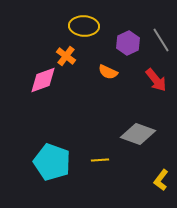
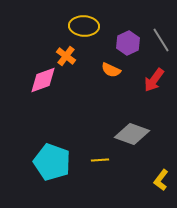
orange semicircle: moved 3 px right, 2 px up
red arrow: moved 2 px left; rotated 75 degrees clockwise
gray diamond: moved 6 px left
